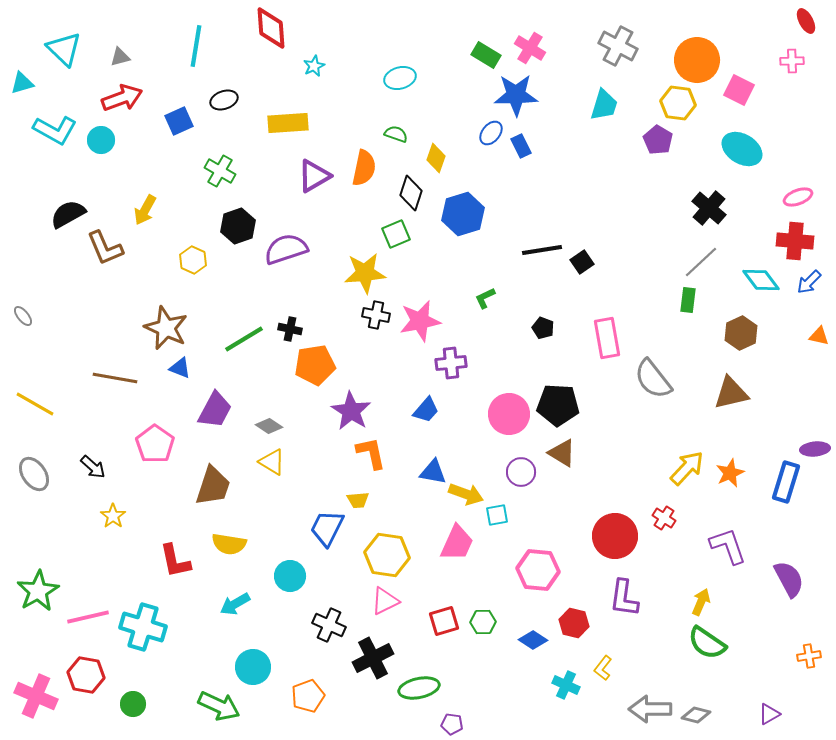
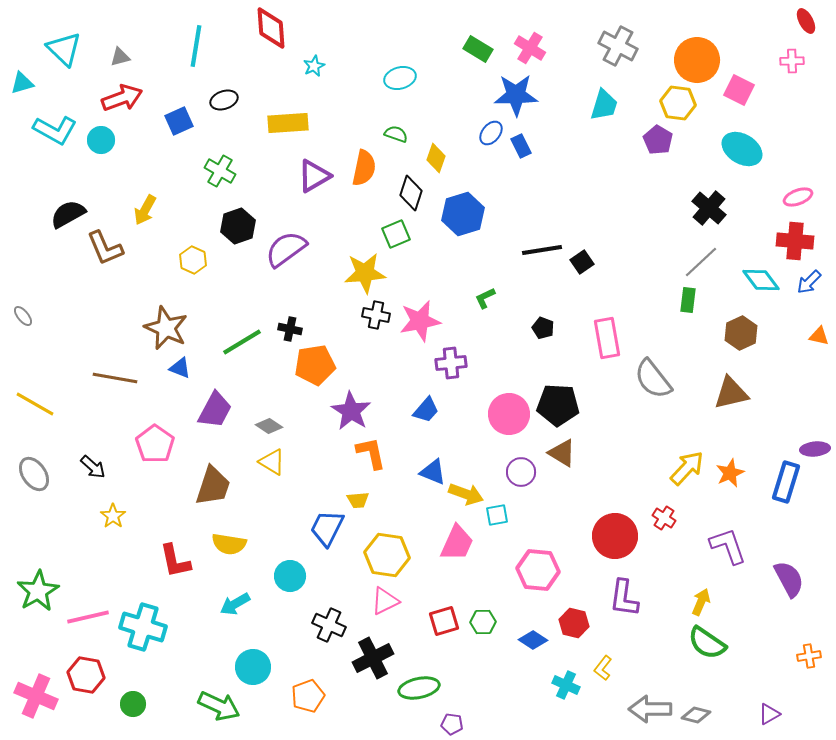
green rectangle at (486, 55): moved 8 px left, 6 px up
purple semicircle at (286, 249): rotated 18 degrees counterclockwise
green line at (244, 339): moved 2 px left, 3 px down
blue triangle at (433, 472): rotated 12 degrees clockwise
